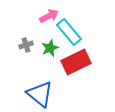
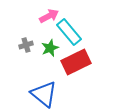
blue triangle: moved 4 px right
